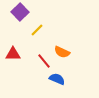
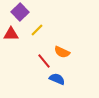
red triangle: moved 2 px left, 20 px up
